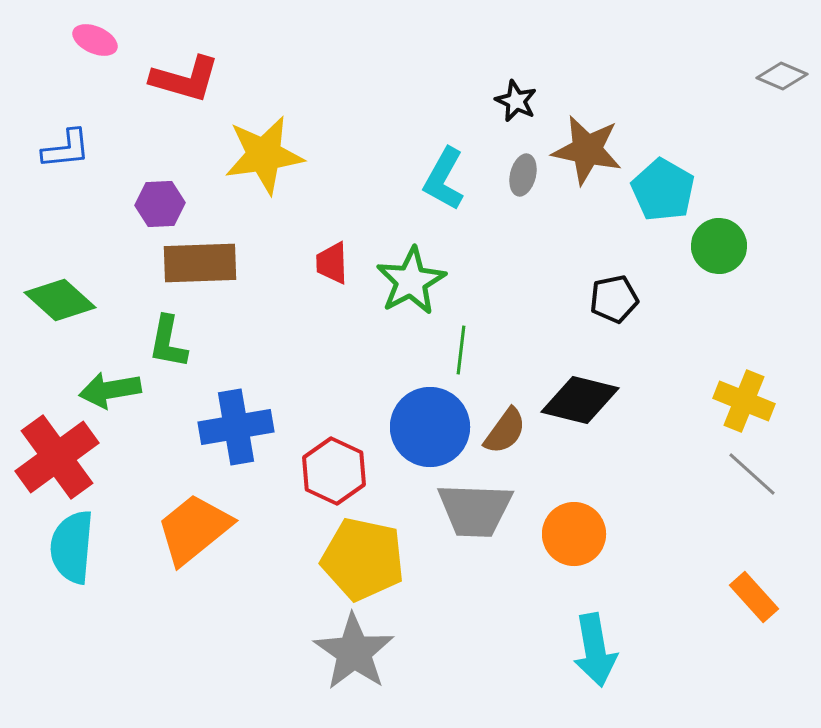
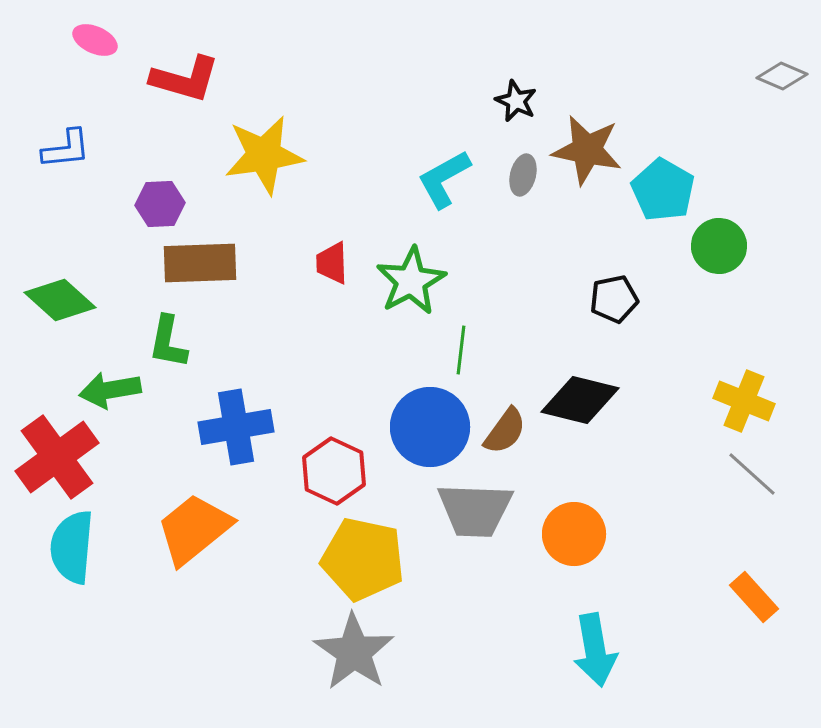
cyan L-shape: rotated 32 degrees clockwise
